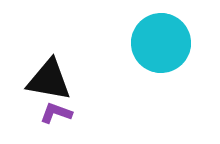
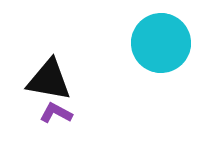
purple L-shape: rotated 8 degrees clockwise
